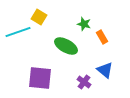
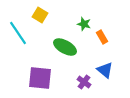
yellow square: moved 1 px right, 2 px up
cyan line: moved 1 px down; rotated 75 degrees clockwise
green ellipse: moved 1 px left, 1 px down
